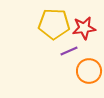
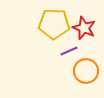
red star: rotated 30 degrees clockwise
orange circle: moved 3 px left
